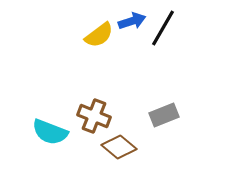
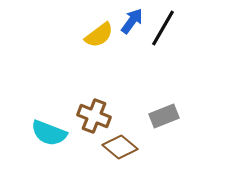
blue arrow: rotated 36 degrees counterclockwise
gray rectangle: moved 1 px down
cyan semicircle: moved 1 px left, 1 px down
brown diamond: moved 1 px right
